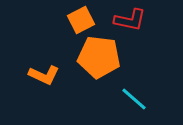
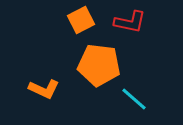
red L-shape: moved 2 px down
orange pentagon: moved 8 px down
orange L-shape: moved 14 px down
